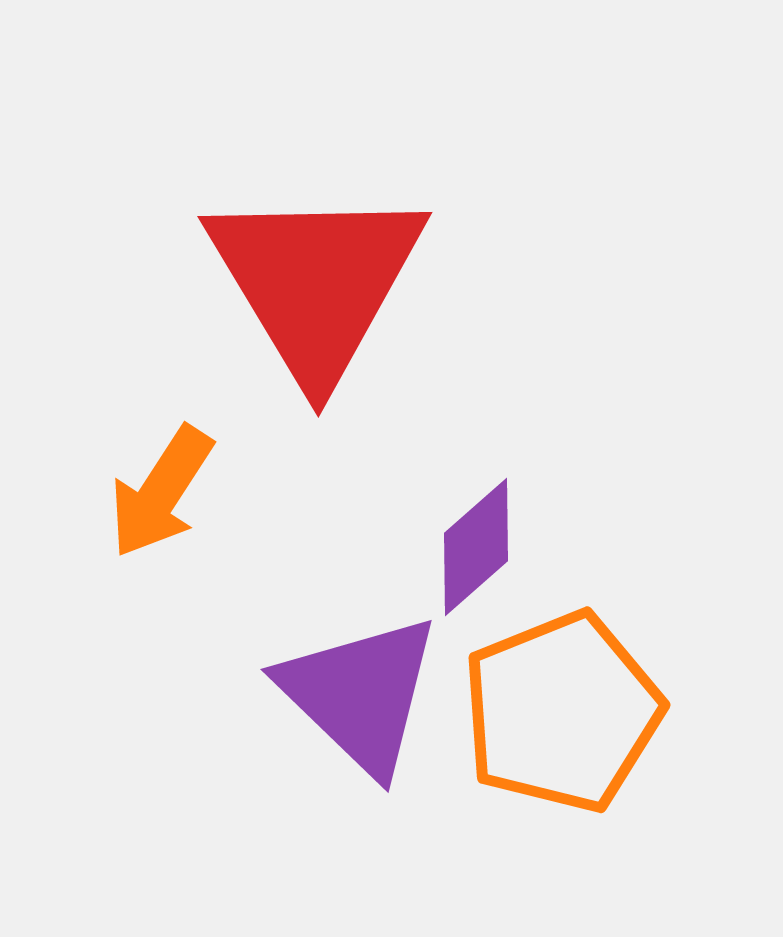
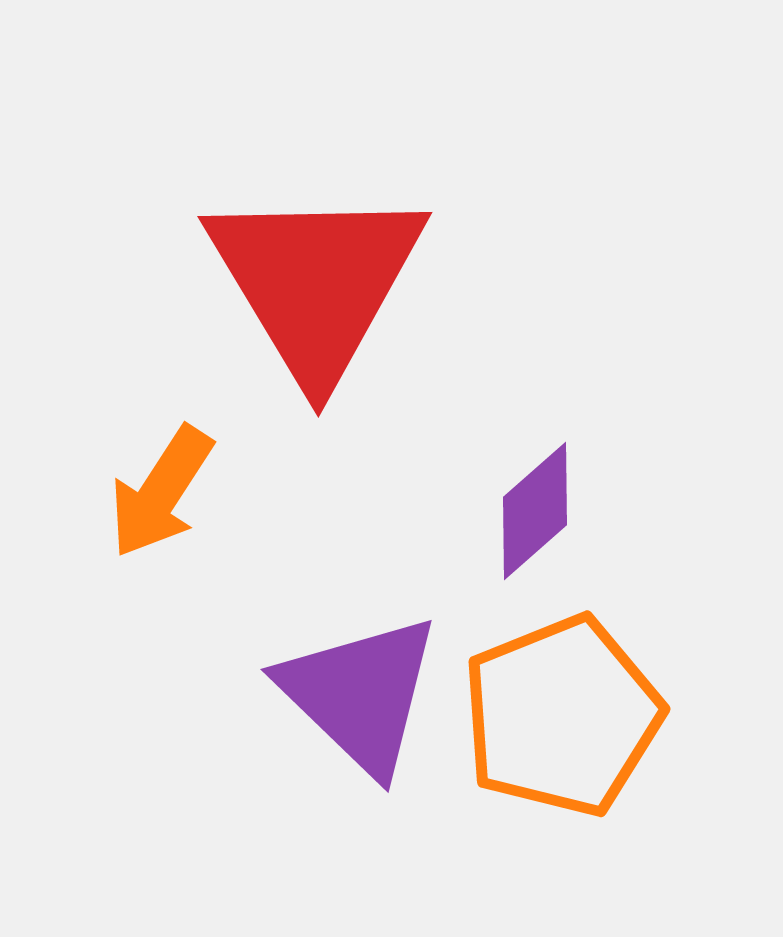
purple diamond: moved 59 px right, 36 px up
orange pentagon: moved 4 px down
